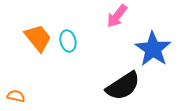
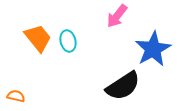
blue star: rotated 9 degrees clockwise
